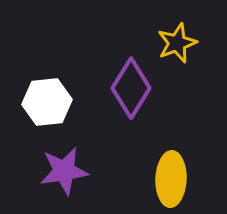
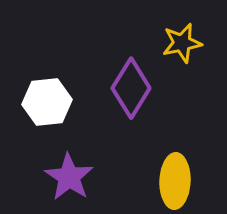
yellow star: moved 5 px right; rotated 9 degrees clockwise
purple star: moved 5 px right, 6 px down; rotated 30 degrees counterclockwise
yellow ellipse: moved 4 px right, 2 px down
